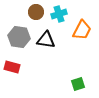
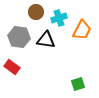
cyan cross: moved 4 px down
red rectangle: rotated 21 degrees clockwise
